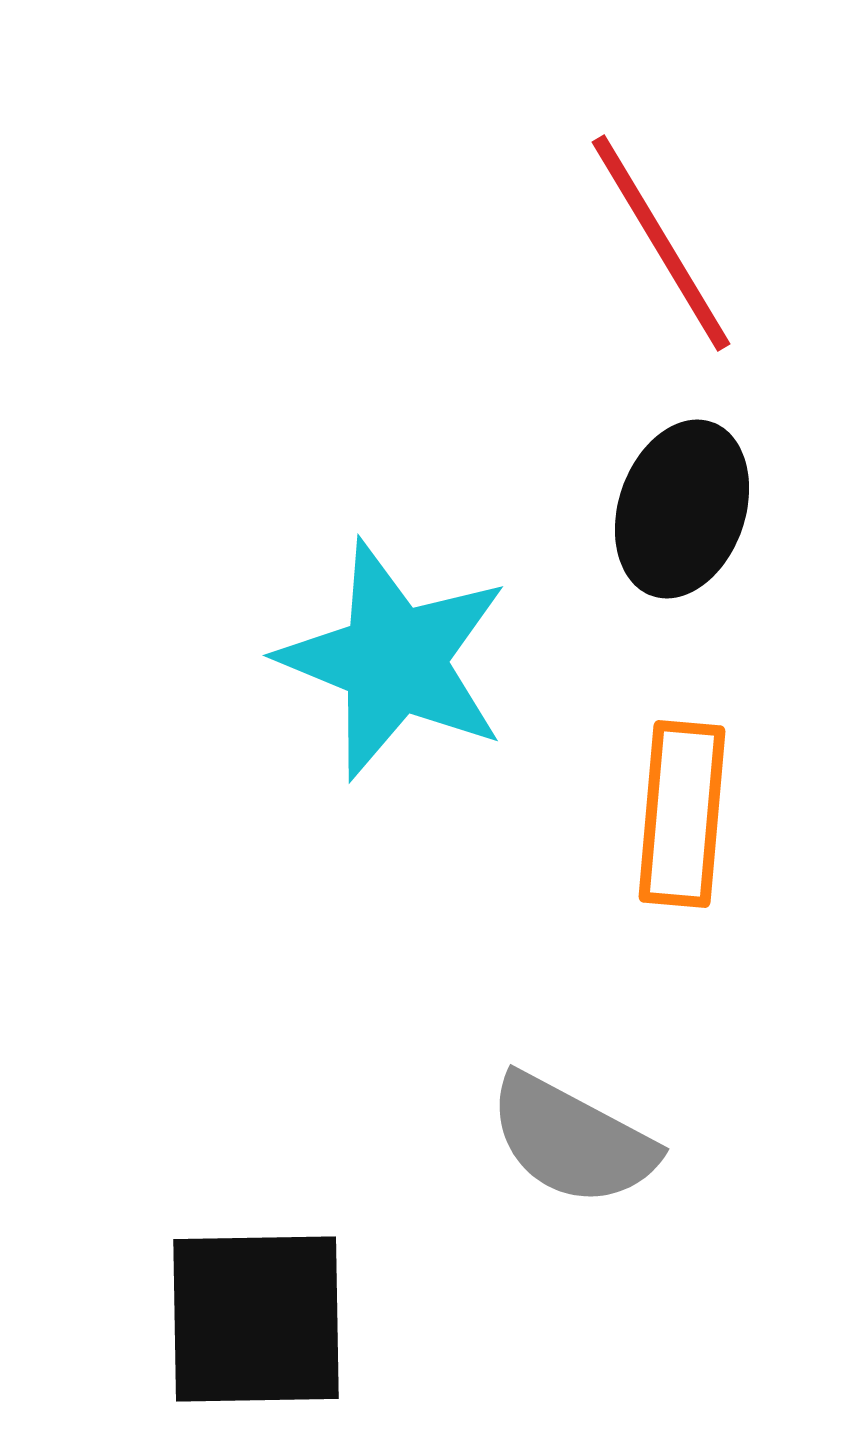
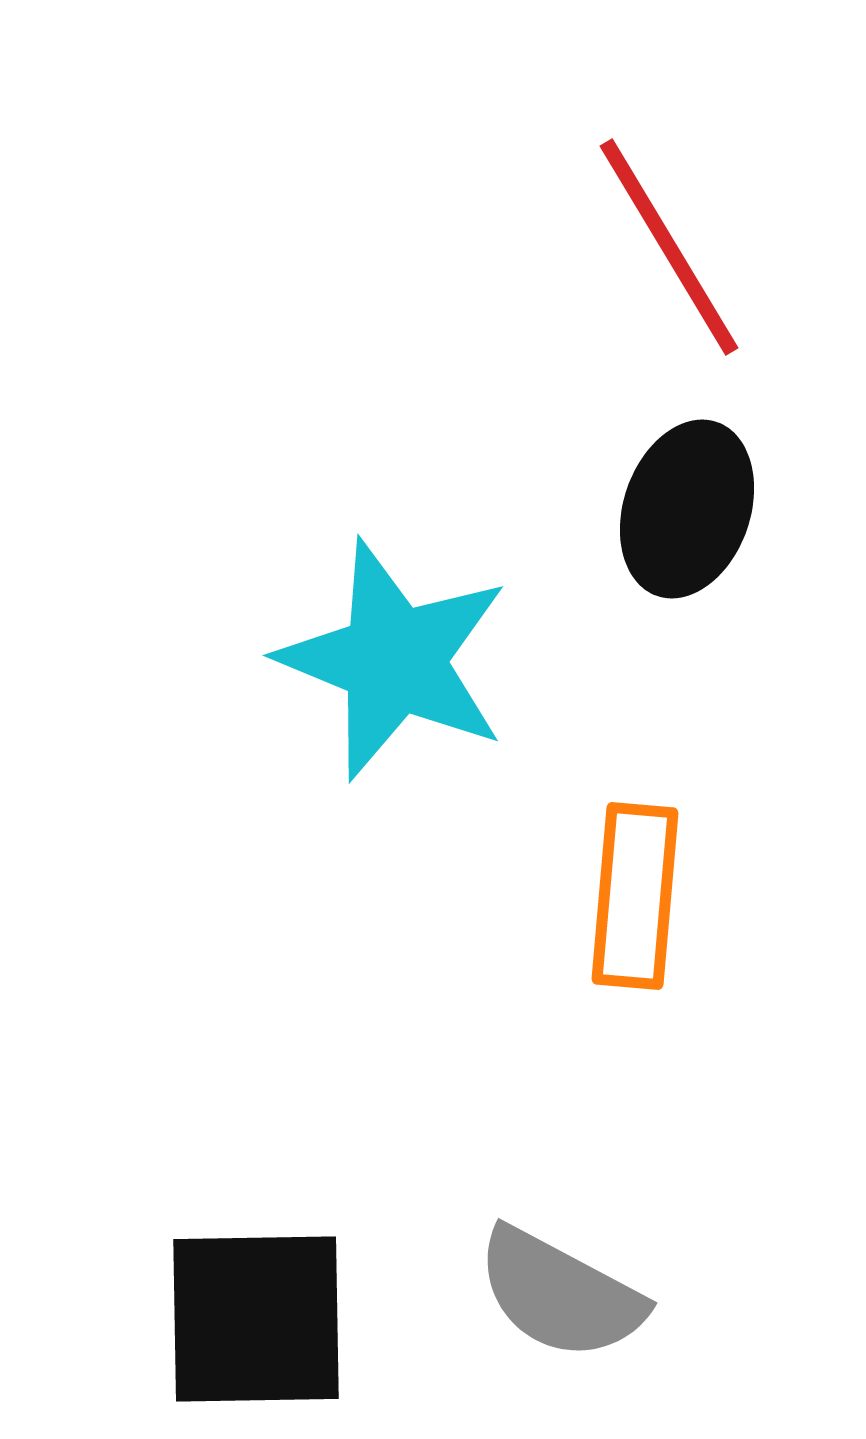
red line: moved 8 px right, 4 px down
black ellipse: moved 5 px right
orange rectangle: moved 47 px left, 82 px down
gray semicircle: moved 12 px left, 154 px down
